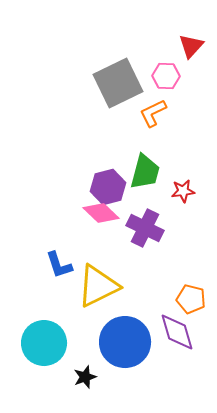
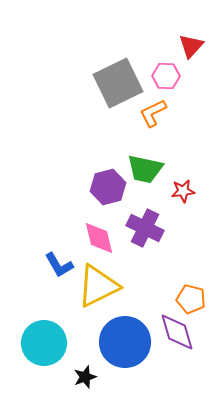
green trapezoid: moved 3 px up; rotated 87 degrees clockwise
pink diamond: moved 2 px left, 25 px down; rotated 33 degrees clockwise
blue L-shape: rotated 12 degrees counterclockwise
